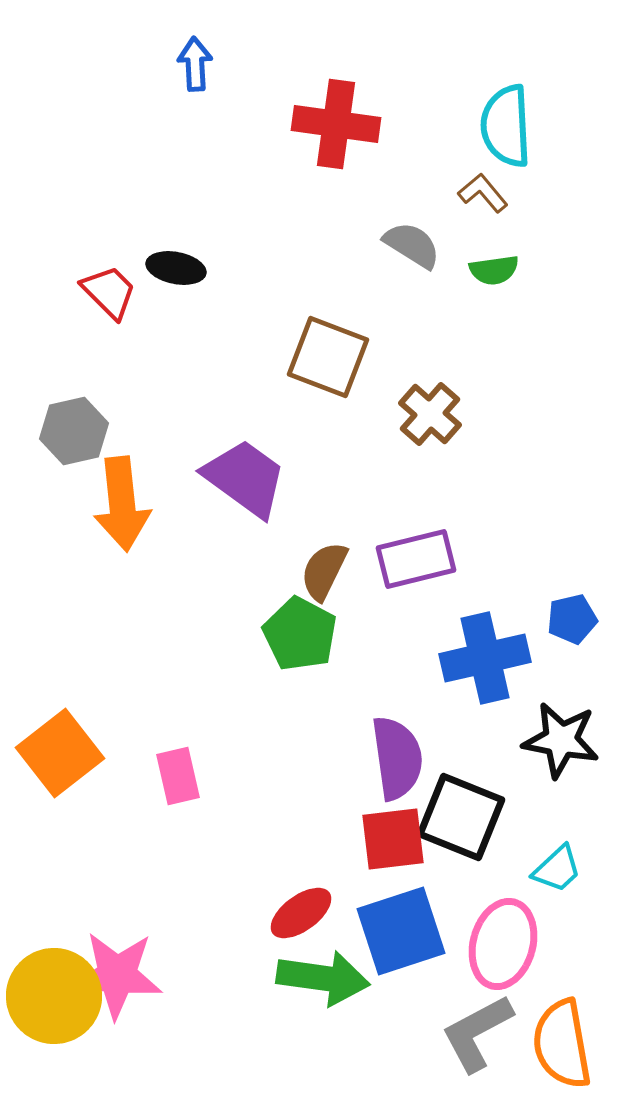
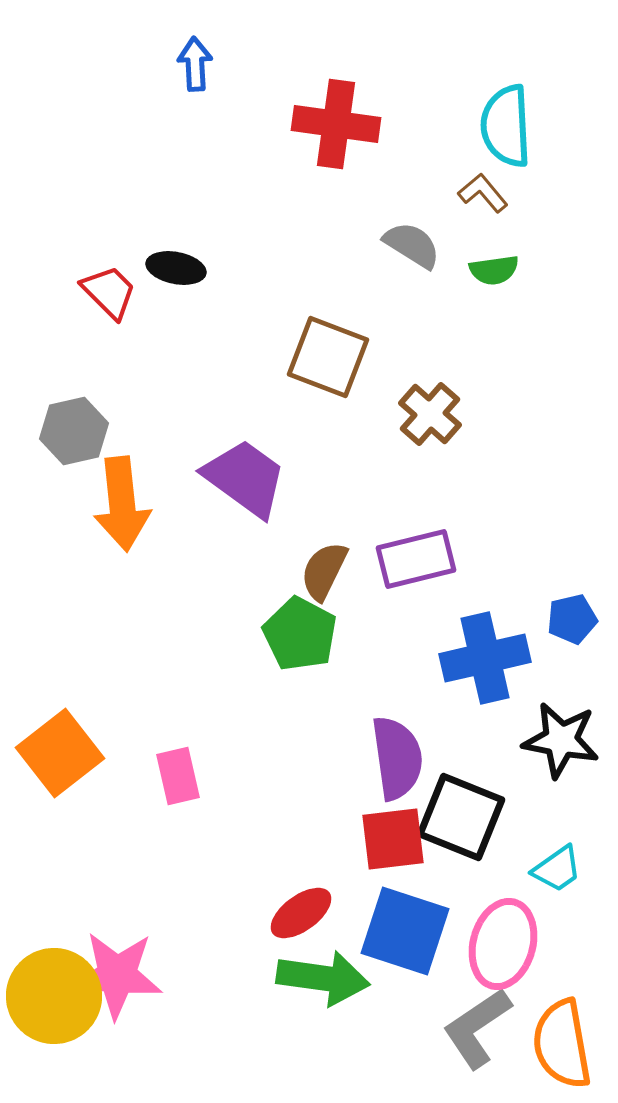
cyan trapezoid: rotated 8 degrees clockwise
blue square: moved 4 px right; rotated 36 degrees clockwise
gray L-shape: moved 5 px up; rotated 6 degrees counterclockwise
